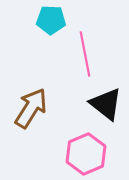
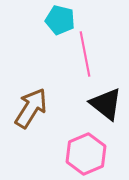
cyan pentagon: moved 9 px right; rotated 12 degrees clockwise
